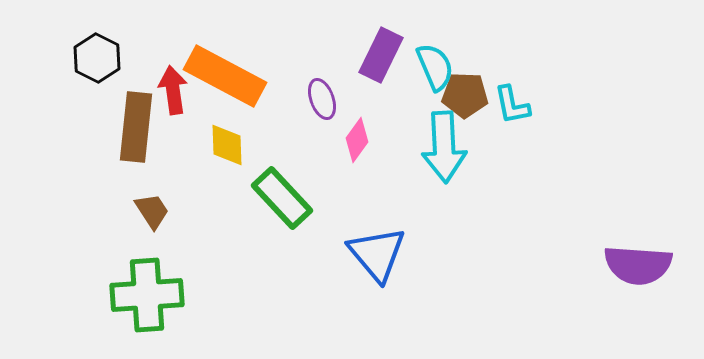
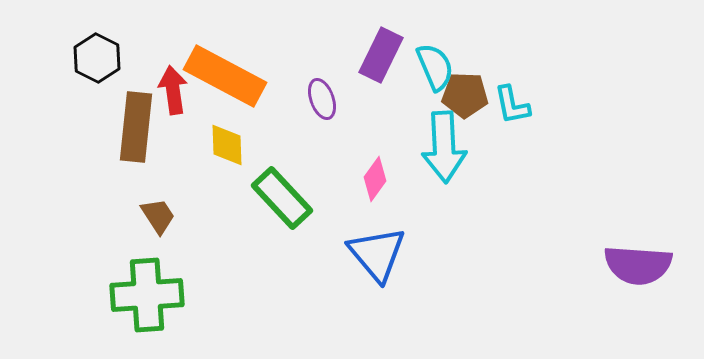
pink diamond: moved 18 px right, 39 px down
brown trapezoid: moved 6 px right, 5 px down
